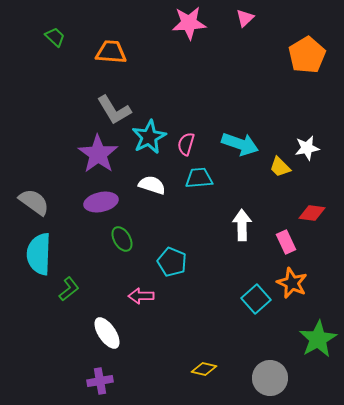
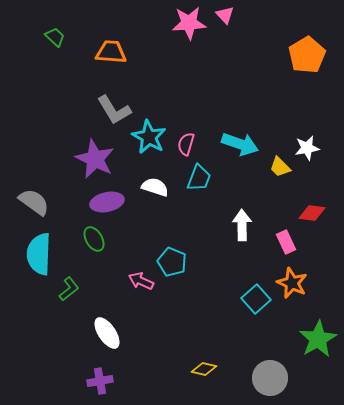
pink triangle: moved 20 px left, 3 px up; rotated 30 degrees counterclockwise
cyan star: rotated 16 degrees counterclockwise
purple star: moved 3 px left, 5 px down; rotated 9 degrees counterclockwise
cyan trapezoid: rotated 116 degrees clockwise
white semicircle: moved 3 px right, 2 px down
purple ellipse: moved 6 px right
green ellipse: moved 28 px left
pink arrow: moved 15 px up; rotated 25 degrees clockwise
